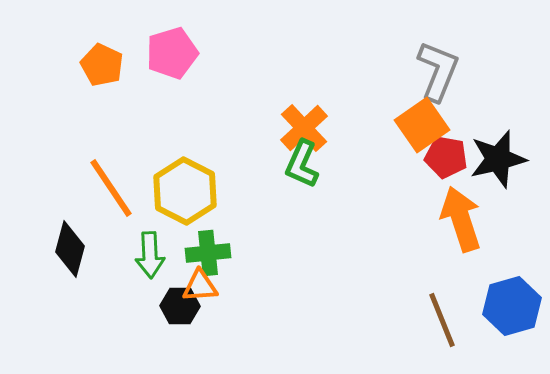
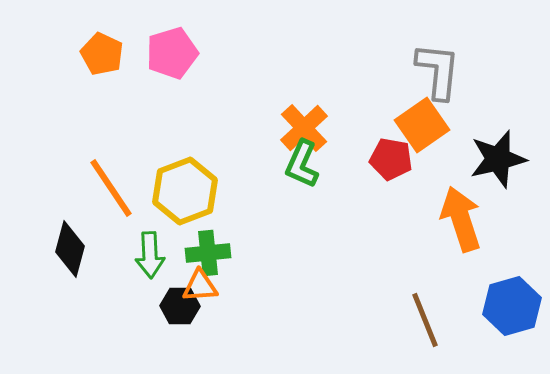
orange pentagon: moved 11 px up
gray L-shape: rotated 16 degrees counterclockwise
red pentagon: moved 55 px left, 2 px down
yellow hexagon: rotated 12 degrees clockwise
brown line: moved 17 px left
